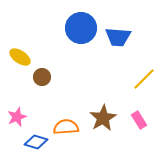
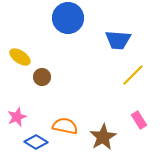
blue circle: moved 13 px left, 10 px up
blue trapezoid: moved 3 px down
yellow line: moved 11 px left, 4 px up
brown star: moved 19 px down
orange semicircle: moved 1 px left, 1 px up; rotated 15 degrees clockwise
blue diamond: rotated 15 degrees clockwise
